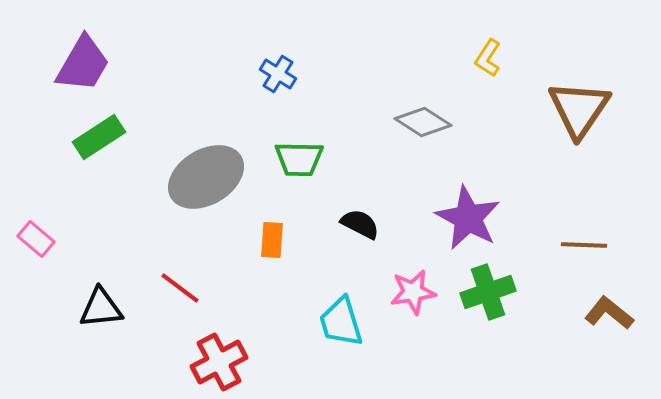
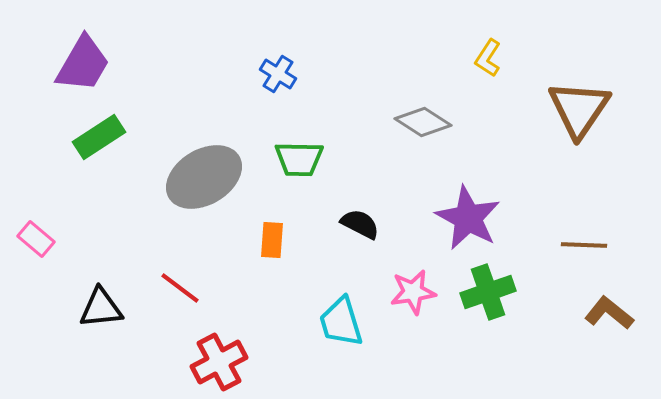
gray ellipse: moved 2 px left
